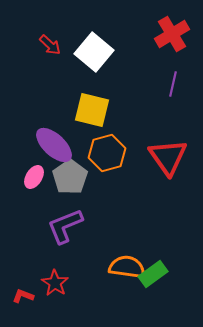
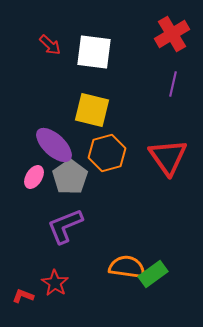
white square: rotated 33 degrees counterclockwise
